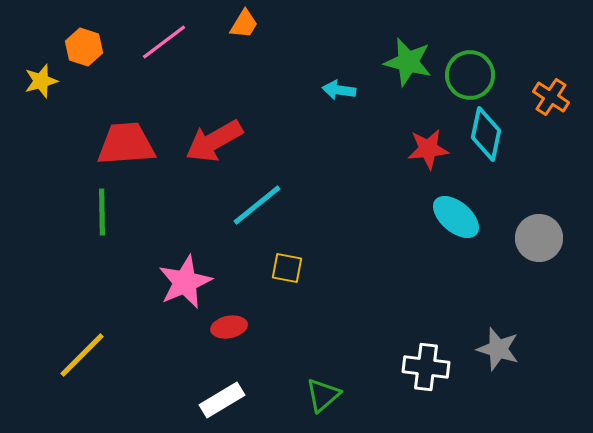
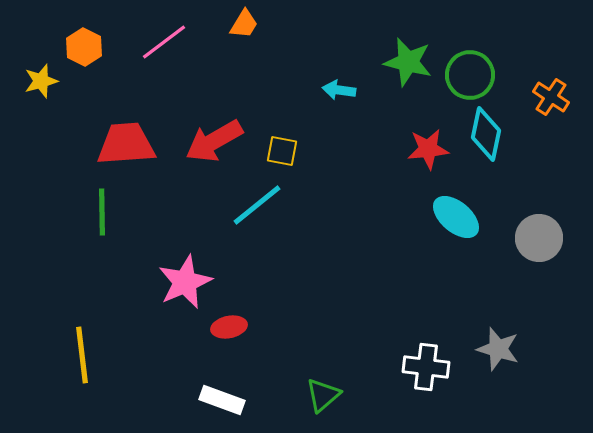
orange hexagon: rotated 9 degrees clockwise
yellow square: moved 5 px left, 117 px up
yellow line: rotated 52 degrees counterclockwise
white rectangle: rotated 51 degrees clockwise
